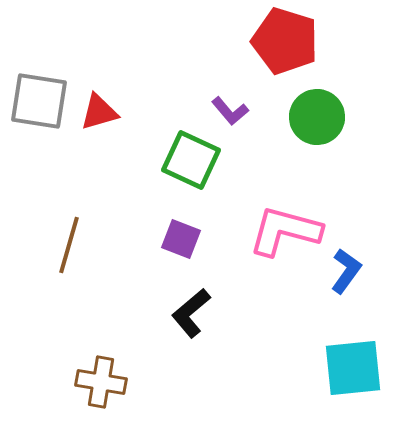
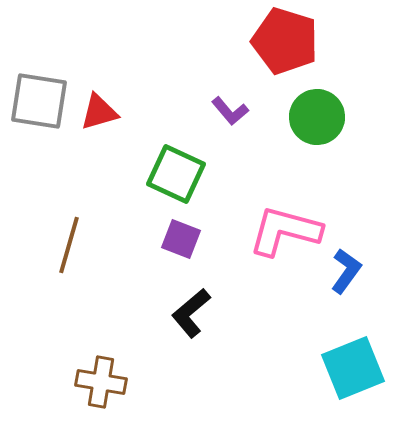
green square: moved 15 px left, 14 px down
cyan square: rotated 16 degrees counterclockwise
